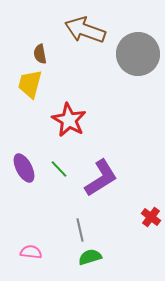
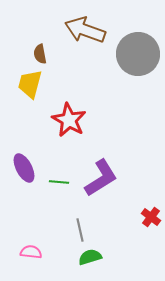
green line: moved 13 px down; rotated 42 degrees counterclockwise
